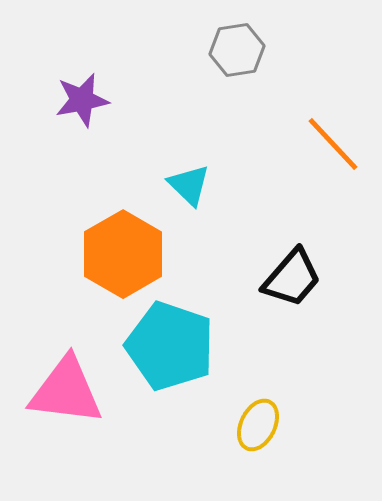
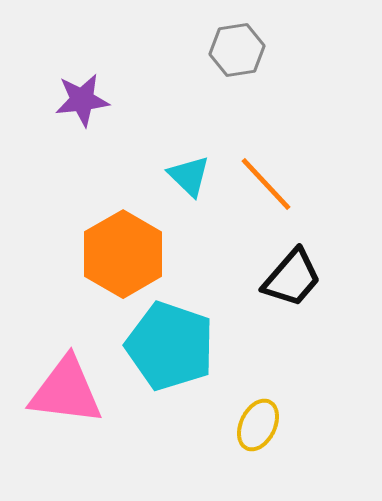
purple star: rotated 4 degrees clockwise
orange line: moved 67 px left, 40 px down
cyan triangle: moved 9 px up
